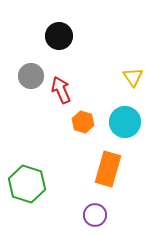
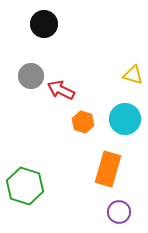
black circle: moved 15 px left, 12 px up
yellow triangle: moved 2 px up; rotated 40 degrees counterclockwise
red arrow: rotated 40 degrees counterclockwise
cyan circle: moved 3 px up
green hexagon: moved 2 px left, 2 px down
purple circle: moved 24 px right, 3 px up
